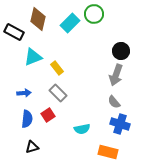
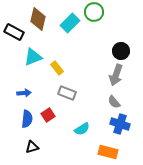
green circle: moved 2 px up
gray rectangle: moved 9 px right; rotated 24 degrees counterclockwise
cyan semicircle: rotated 21 degrees counterclockwise
